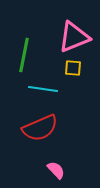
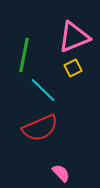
yellow square: rotated 30 degrees counterclockwise
cyan line: moved 1 px down; rotated 36 degrees clockwise
pink semicircle: moved 5 px right, 3 px down
